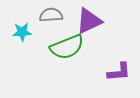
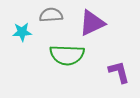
purple triangle: moved 3 px right, 2 px down
green semicircle: moved 8 px down; rotated 24 degrees clockwise
purple L-shape: rotated 100 degrees counterclockwise
